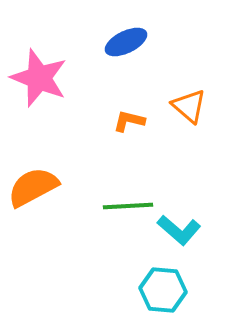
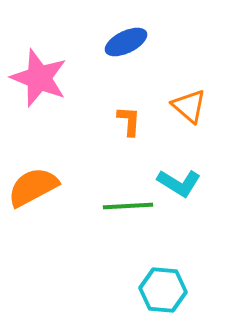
orange L-shape: rotated 80 degrees clockwise
cyan L-shape: moved 47 px up; rotated 9 degrees counterclockwise
